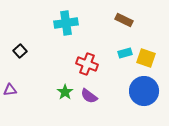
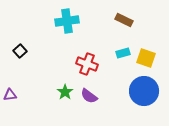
cyan cross: moved 1 px right, 2 px up
cyan rectangle: moved 2 px left
purple triangle: moved 5 px down
